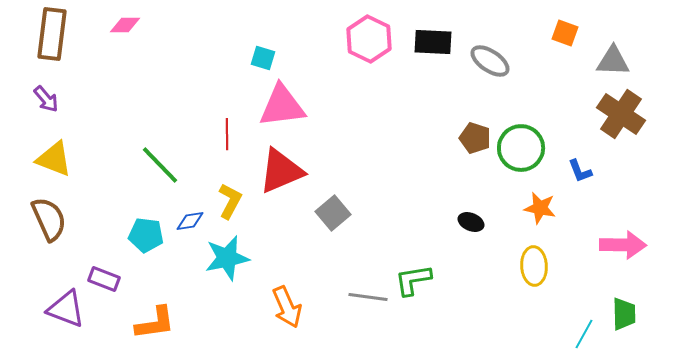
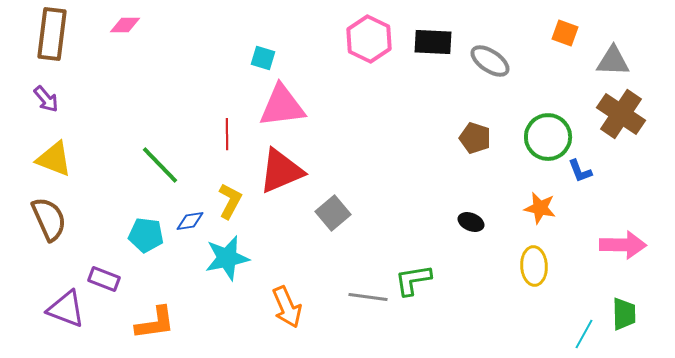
green circle: moved 27 px right, 11 px up
